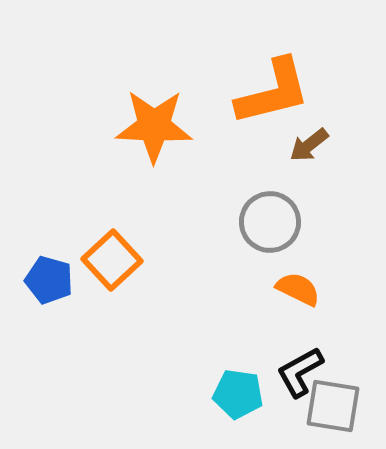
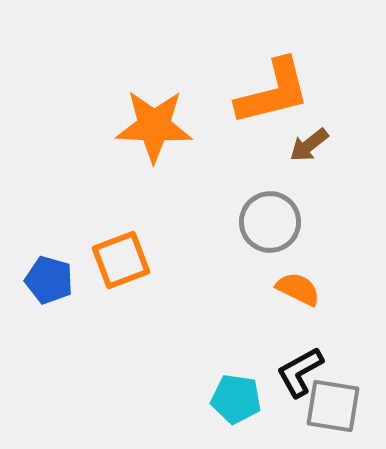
orange square: moved 9 px right; rotated 22 degrees clockwise
cyan pentagon: moved 2 px left, 5 px down
